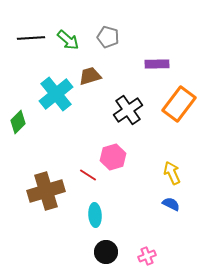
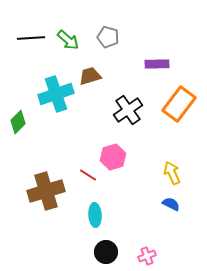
cyan cross: rotated 20 degrees clockwise
